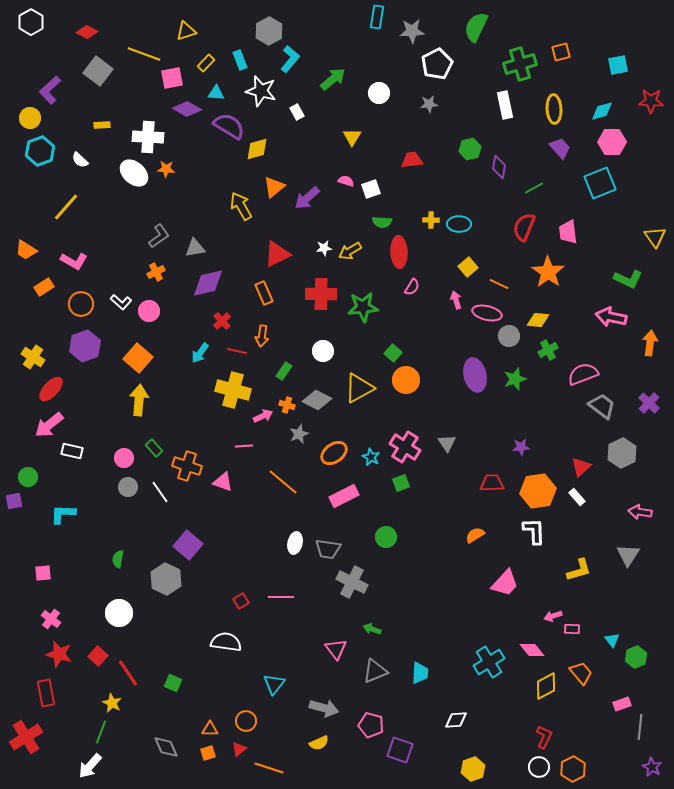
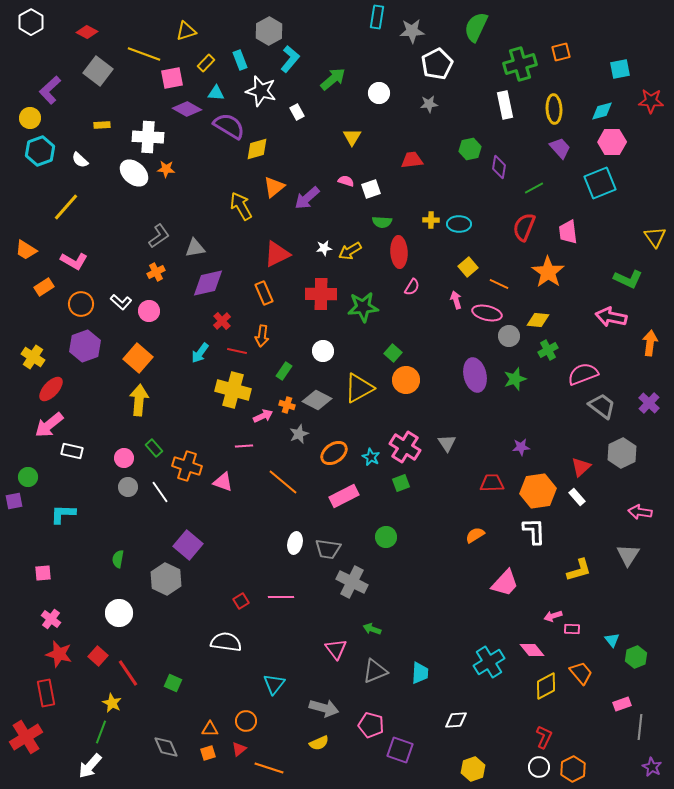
cyan square at (618, 65): moved 2 px right, 4 px down
